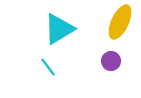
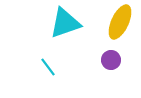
cyan triangle: moved 6 px right, 6 px up; rotated 12 degrees clockwise
purple circle: moved 1 px up
